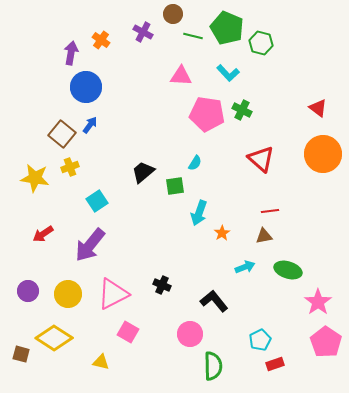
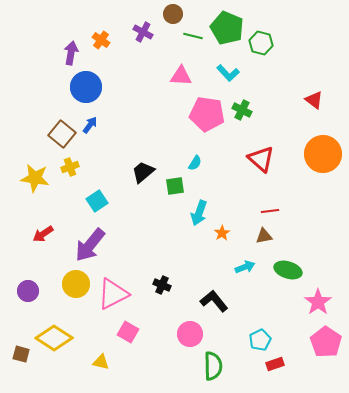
red triangle at (318, 108): moved 4 px left, 8 px up
yellow circle at (68, 294): moved 8 px right, 10 px up
